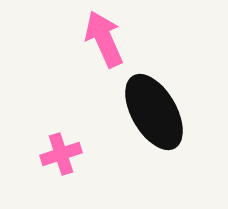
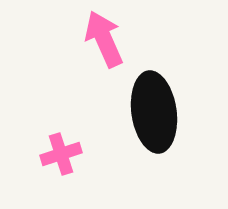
black ellipse: rotated 22 degrees clockwise
